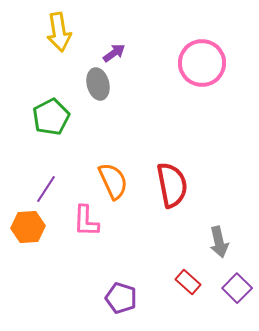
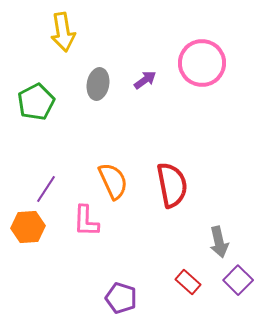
yellow arrow: moved 4 px right
purple arrow: moved 31 px right, 27 px down
gray ellipse: rotated 24 degrees clockwise
green pentagon: moved 15 px left, 15 px up
purple square: moved 1 px right, 8 px up
